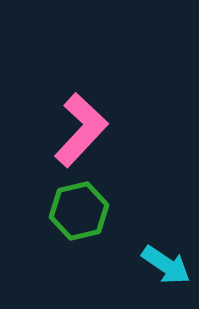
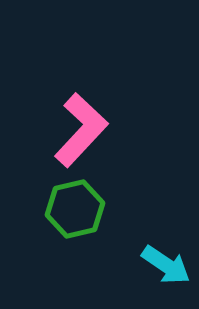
green hexagon: moved 4 px left, 2 px up
